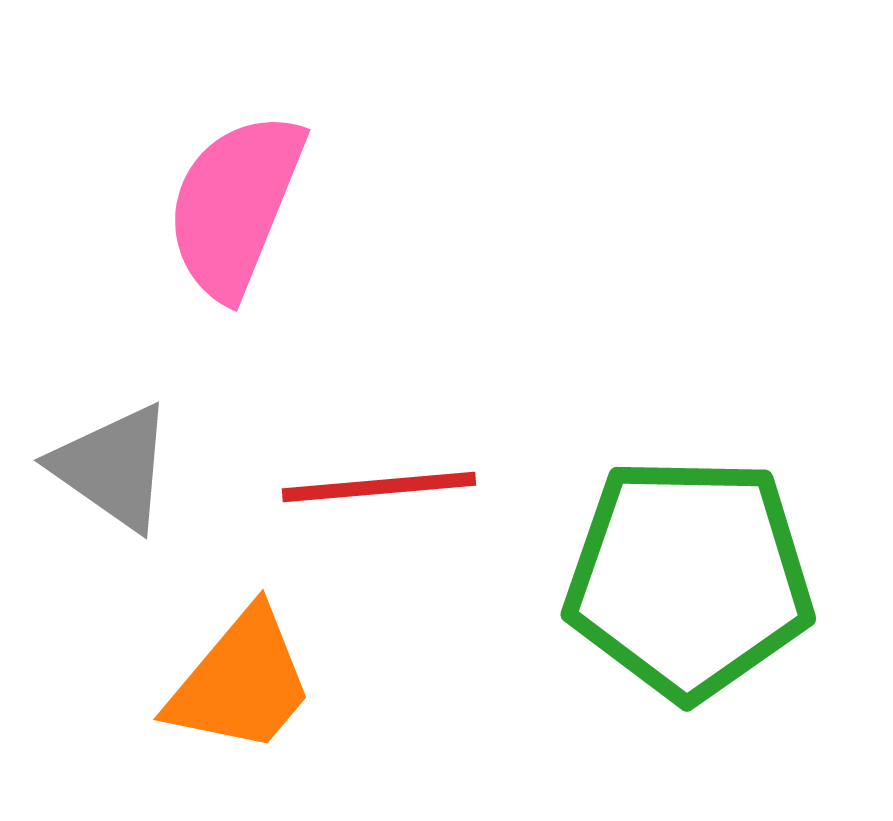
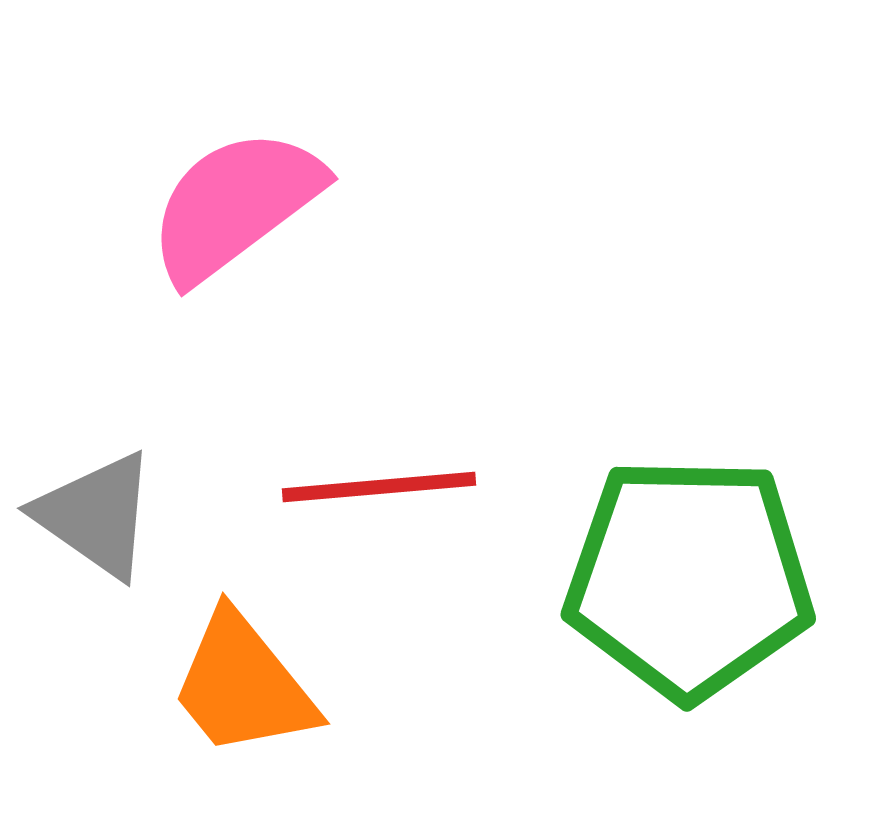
pink semicircle: rotated 31 degrees clockwise
gray triangle: moved 17 px left, 48 px down
orange trapezoid: moved 2 px right, 3 px down; rotated 101 degrees clockwise
